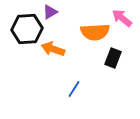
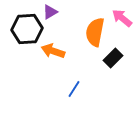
orange semicircle: rotated 104 degrees clockwise
orange arrow: moved 2 px down
black rectangle: rotated 24 degrees clockwise
